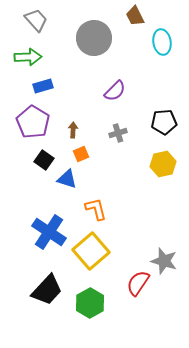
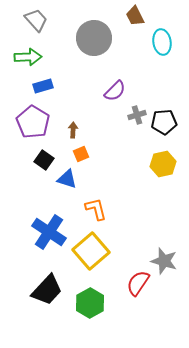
gray cross: moved 19 px right, 18 px up
